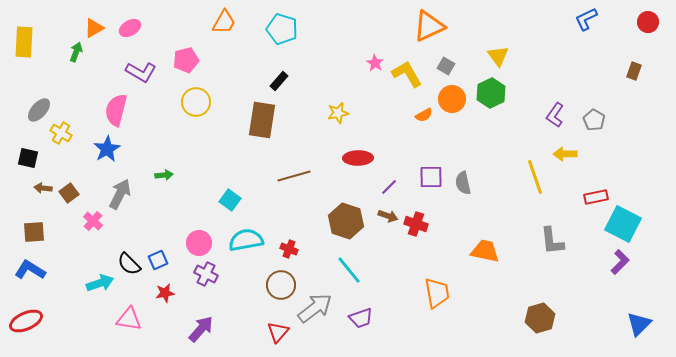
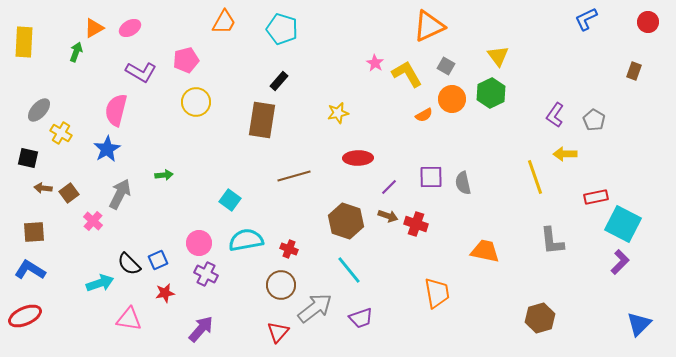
red ellipse at (26, 321): moved 1 px left, 5 px up
